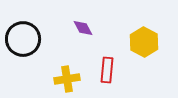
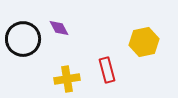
purple diamond: moved 24 px left
yellow hexagon: rotated 20 degrees clockwise
red rectangle: rotated 20 degrees counterclockwise
